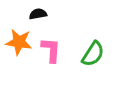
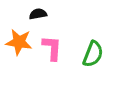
pink L-shape: moved 1 px right, 2 px up
green semicircle: rotated 12 degrees counterclockwise
